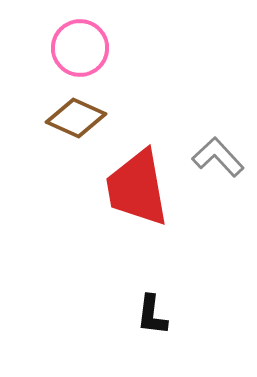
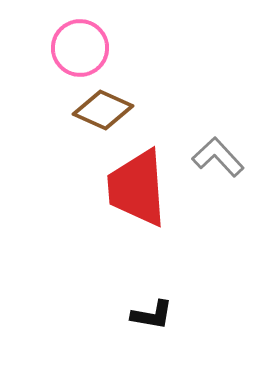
brown diamond: moved 27 px right, 8 px up
red trapezoid: rotated 6 degrees clockwise
black L-shape: rotated 87 degrees counterclockwise
